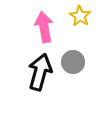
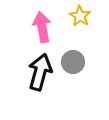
pink arrow: moved 2 px left
